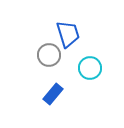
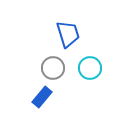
gray circle: moved 4 px right, 13 px down
blue rectangle: moved 11 px left, 3 px down
